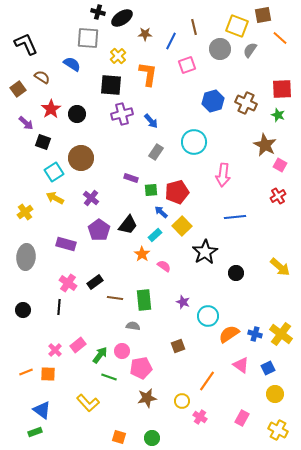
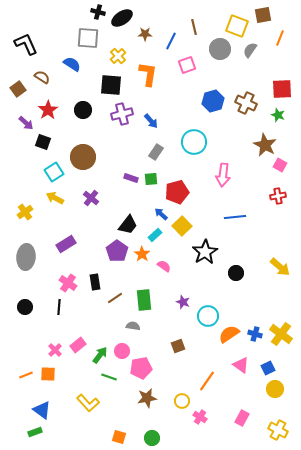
orange line at (280, 38): rotated 70 degrees clockwise
red star at (51, 109): moved 3 px left, 1 px down
black circle at (77, 114): moved 6 px right, 4 px up
brown circle at (81, 158): moved 2 px right, 1 px up
green square at (151, 190): moved 11 px up
red cross at (278, 196): rotated 21 degrees clockwise
blue arrow at (161, 212): moved 2 px down
purple pentagon at (99, 230): moved 18 px right, 21 px down
purple rectangle at (66, 244): rotated 48 degrees counterclockwise
black rectangle at (95, 282): rotated 63 degrees counterclockwise
brown line at (115, 298): rotated 42 degrees counterclockwise
black circle at (23, 310): moved 2 px right, 3 px up
orange line at (26, 372): moved 3 px down
yellow circle at (275, 394): moved 5 px up
